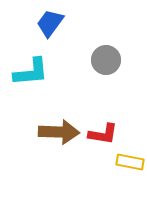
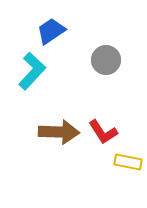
blue trapezoid: moved 1 px right, 8 px down; rotated 20 degrees clockwise
cyan L-shape: moved 1 px right, 1 px up; rotated 42 degrees counterclockwise
red L-shape: moved 2 px up; rotated 48 degrees clockwise
yellow rectangle: moved 2 px left
